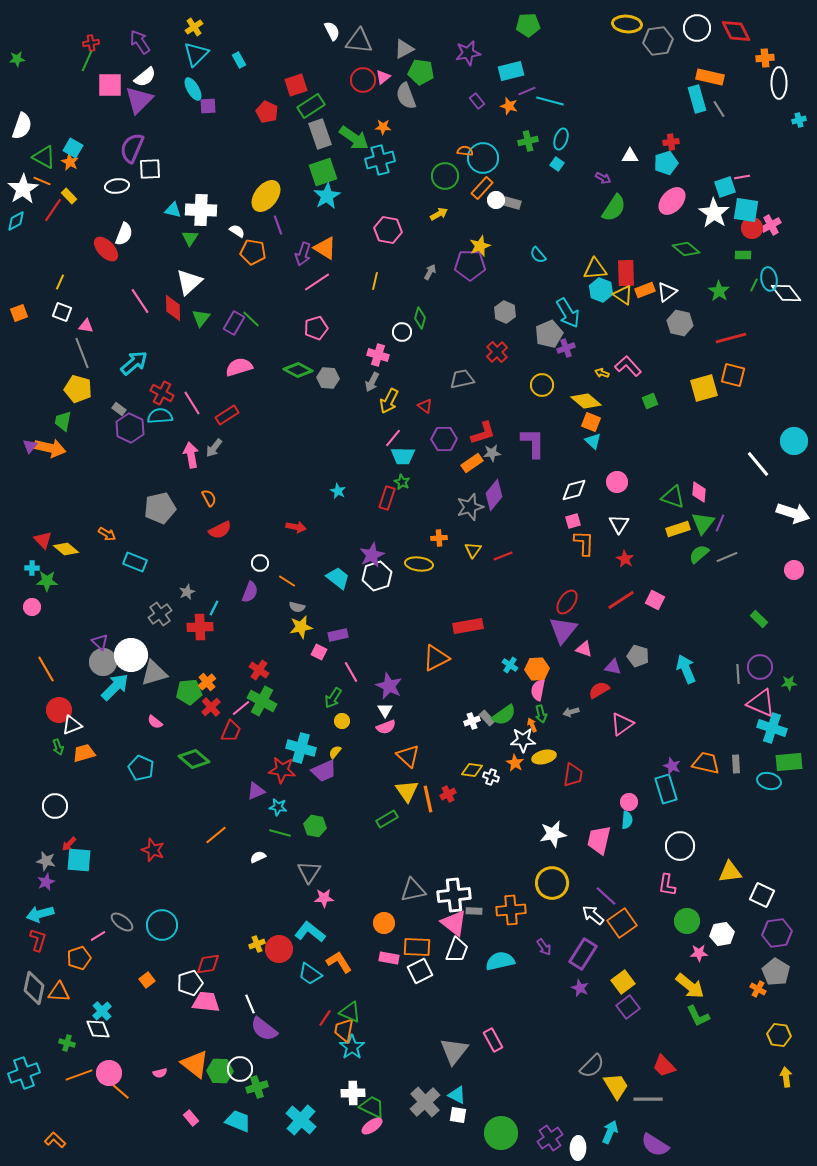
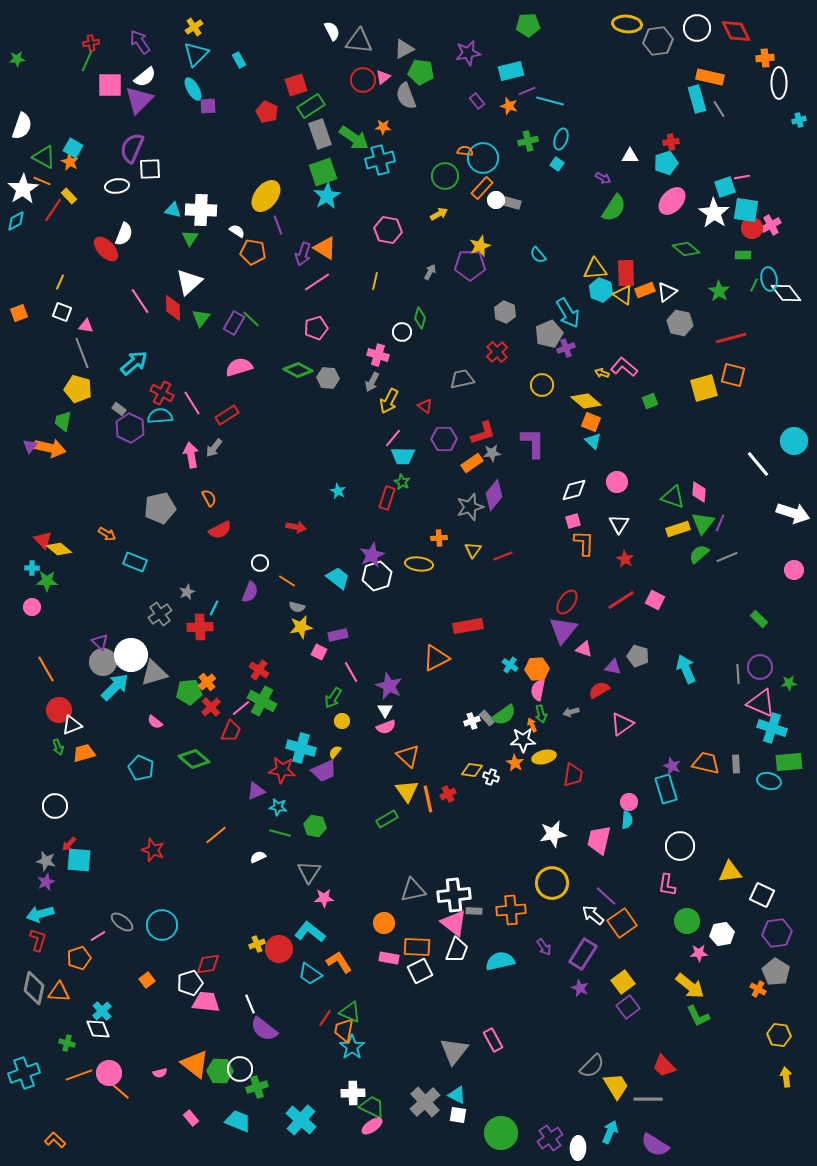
pink L-shape at (628, 366): moved 4 px left, 1 px down; rotated 8 degrees counterclockwise
yellow diamond at (66, 549): moved 7 px left
